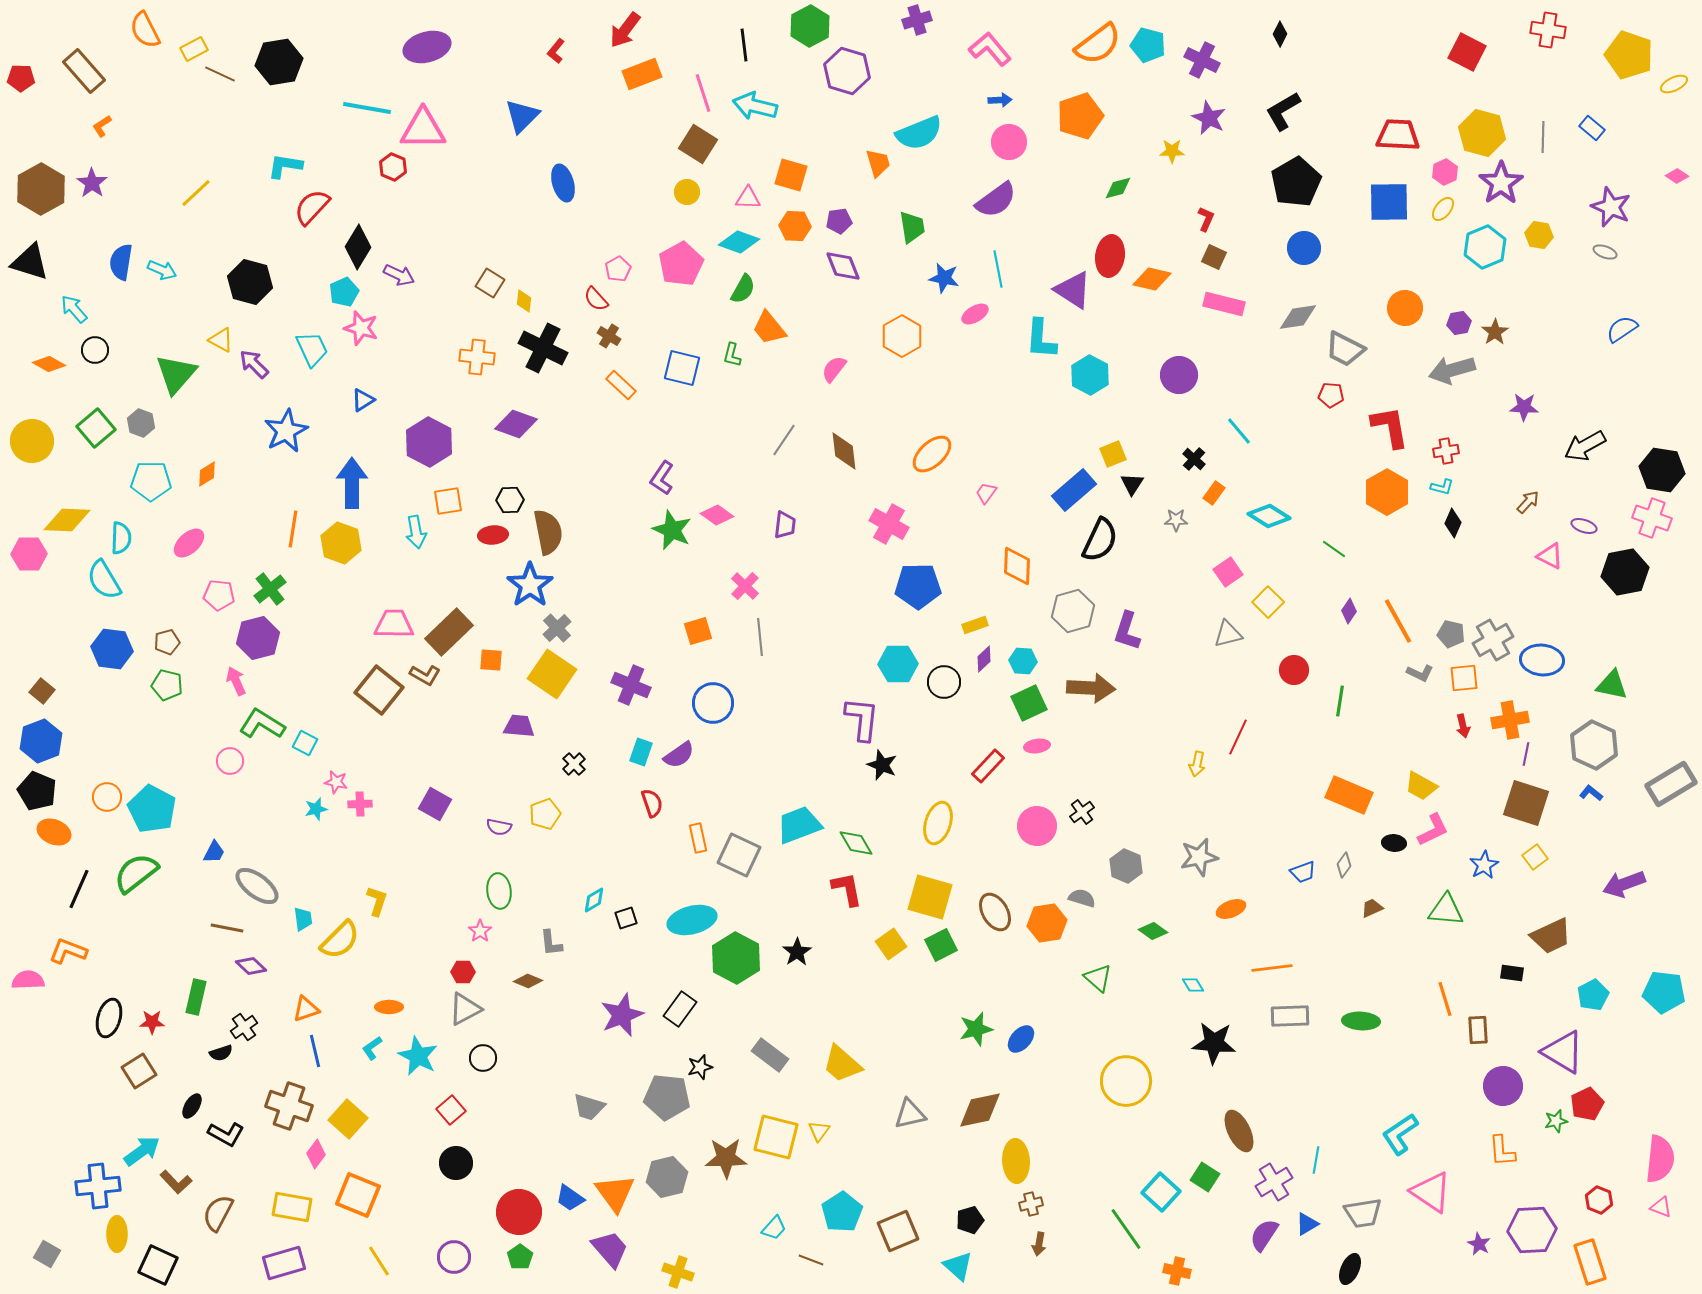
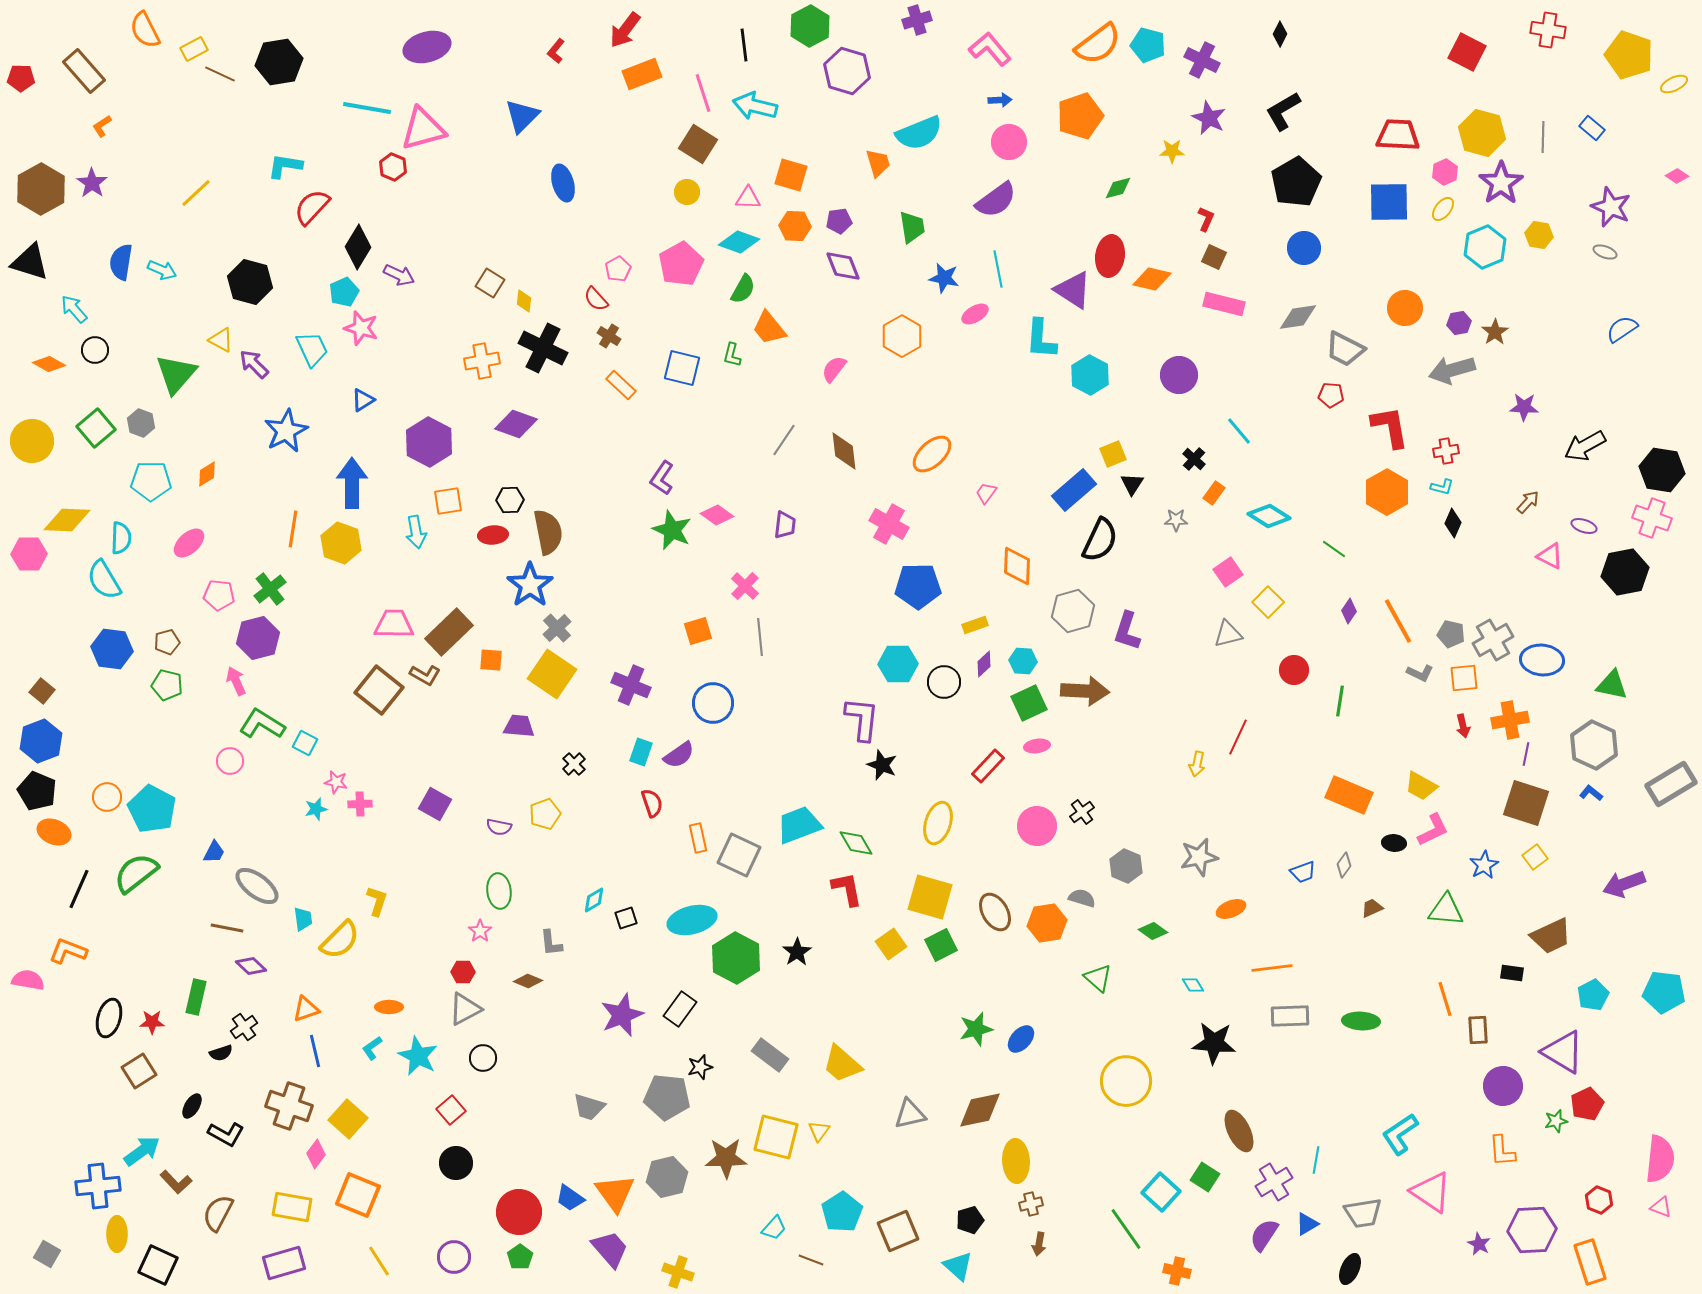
pink triangle at (423, 129): rotated 15 degrees counterclockwise
orange cross at (477, 357): moved 5 px right, 4 px down; rotated 16 degrees counterclockwise
purple diamond at (984, 659): moved 5 px down
brown arrow at (1091, 688): moved 6 px left, 3 px down
pink semicircle at (28, 980): rotated 12 degrees clockwise
